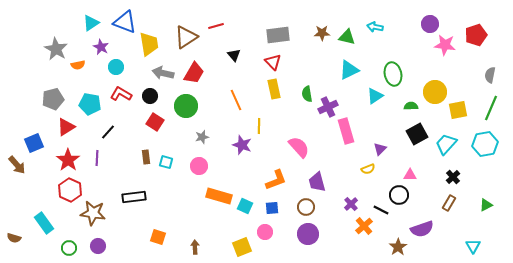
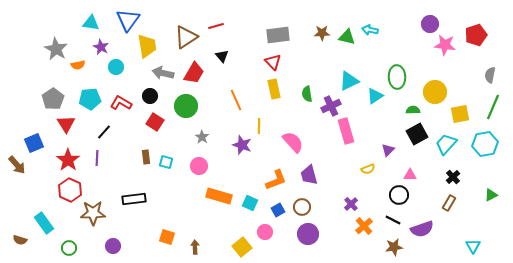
blue triangle at (125, 22): moved 3 px right, 2 px up; rotated 45 degrees clockwise
cyan triangle at (91, 23): rotated 42 degrees clockwise
cyan arrow at (375, 27): moved 5 px left, 3 px down
yellow trapezoid at (149, 44): moved 2 px left, 2 px down
black triangle at (234, 55): moved 12 px left, 1 px down
cyan triangle at (349, 70): moved 11 px down
green ellipse at (393, 74): moved 4 px right, 3 px down; rotated 10 degrees clockwise
red L-shape at (121, 94): moved 9 px down
gray pentagon at (53, 99): rotated 20 degrees counterclockwise
cyan pentagon at (90, 104): moved 5 px up; rotated 15 degrees counterclockwise
green semicircle at (411, 106): moved 2 px right, 4 px down
purple cross at (328, 107): moved 3 px right, 1 px up
green line at (491, 108): moved 2 px right, 1 px up
yellow square at (458, 110): moved 2 px right, 4 px down
red triangle at (66, 127): moved 3 px up; rotated 30 degrees counterclockwise
black line at (108, 132): moved 4 px left
gray star at (202, 137): rotated 24 degrees counterclockwise
pink semicircle at (299, 147): moved 6 px left, 5 px up
purple triangle at (380, 149): moved 8 px right, 1 px down
purple trapezoid at (317, 182): moved 8 px left, 7 px up
black rectangle at (134, 197): moved 2 px down
green triangle at (486, 205): moved 5 px right, 10 px up
cyan square at (245, 206): moved 5 px right, 3 px up
brown circle at (306, 207): moved 4 px left
blue square at (272, 208): moved 6 px right, 2 px down; rotated 24 degrees counterclockwise
black line at (381, 210): moved 12 px right, 10 px down
brown star at (93, 213): rotated 10 degrees counterclockwise
orange square at (158, 237): moved 9 px right
brown semicircle at (14, 238): moved 6 px right, 2 px down
purple circle at (98, 246): moved 15 px right
yellow square at (242, 247): rotated 18 degrees counterclockwise
brown star at (398, 247): moved 4 px left; rotated 24 degrees clockwise
